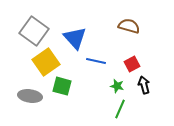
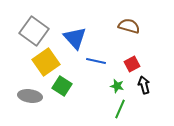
green square: rotated 18 degrees clockwise
